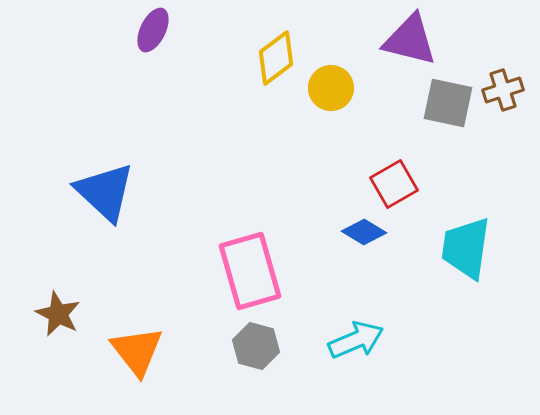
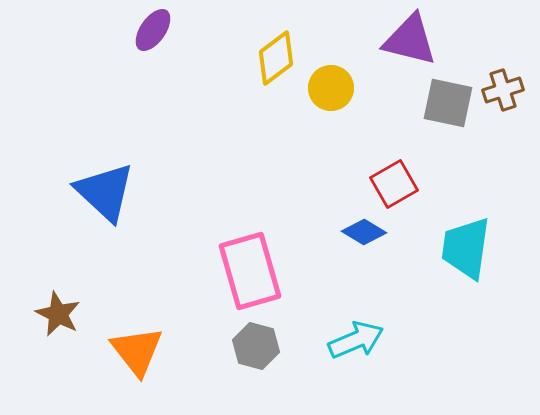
purple ellipse: rotated 9 degrees clockwise
